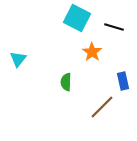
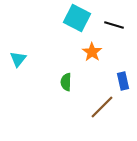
black line: moved 2 px up
